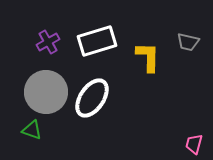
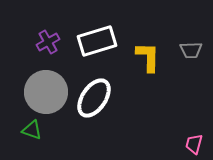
gray trapezoid: moved 3 px right, 8 px down; rotated 15 degrees counterclockwise
white ellipse: moved 2 px right
